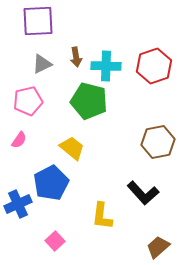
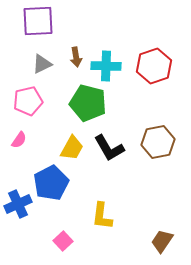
green pentagon: moved 1 px left, 2 px down
yellow trapezoid: rotated 80 degrees clockwise
black L-shape: moved 34 px left, 45 px up; rotated 12 degrees clockwise
pink square: moved 8 px right
brown trapezoid: moved 4 px right, 6 px up; rotated 15 degrees counterclockwise
